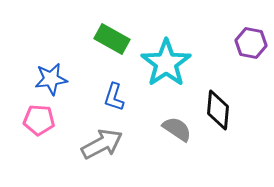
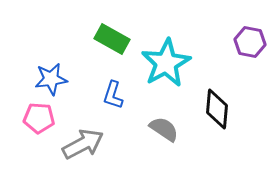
purple hexagon: moved 1 px left, 1 px up
cyan star: rotated 6 degrees clockwise
blue L-shape: moved 1 px left, 2 px up
black diamond: moved 1 px left, 1 px up
pink pentagon: moved 2 px up
gray semicircle: moved 13 px left
gray arrow: moved 19 px left
